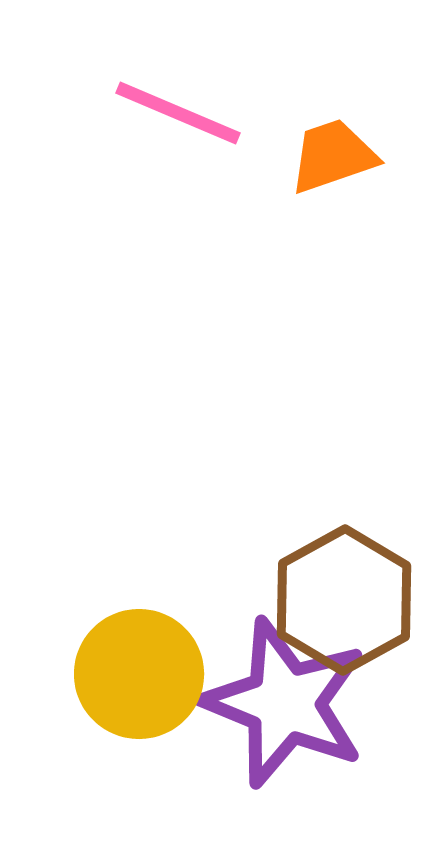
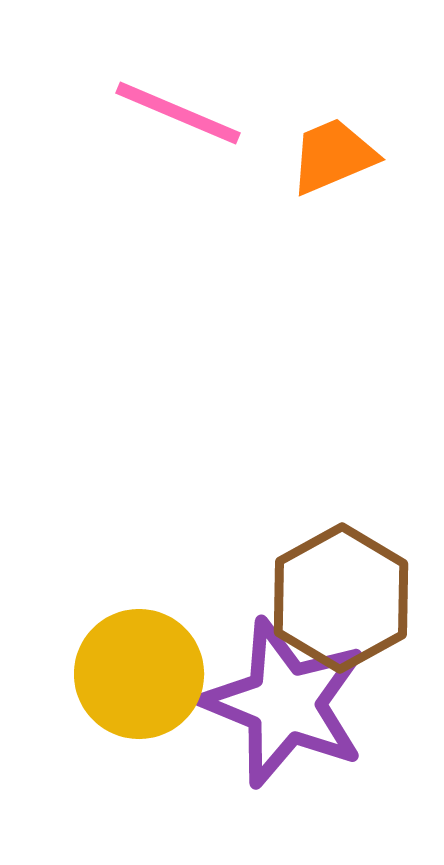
orange trapezoid: rotated 4 degrees counterclockwise
brown hexagon: moved 3 px left, 2 px up
